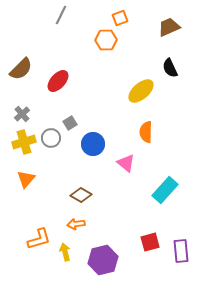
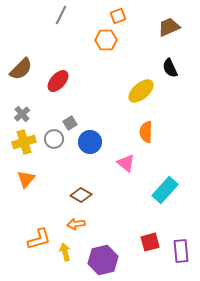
orange square: moved 2 px left, 2 px up
gray circle: moved 3 px right, 1 px down
blue circle: moved 3 px left, 2 px up
